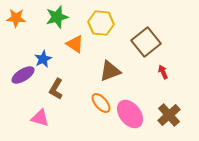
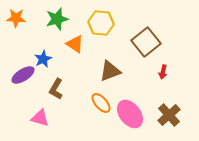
green star: moved 2 px down
red arrow: rotated 144 degrees counterclockwise
